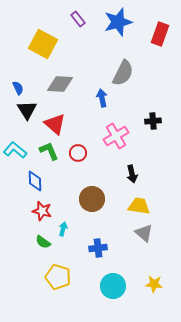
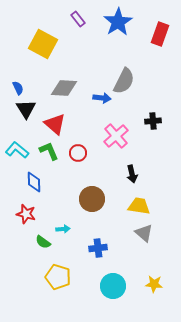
blue star: rotated 16 degrees counterclockwise
gray semicircle: moved 1 px right, 8 px down
gray diamond: moved 4 px right, 4 px down
blue arrow: rotated 108 degrees clockwise
black triangle: moved 1 px left, 1 px up
pink cross: rotated 10 degrees counterclockwise
cyan L-shape: moved 2 px right
blue diamond: moved 1 px left, 1 px down
red star: moved 16 px left, 3 px down
cyan arrow: rotated 72 degrees clockwise
